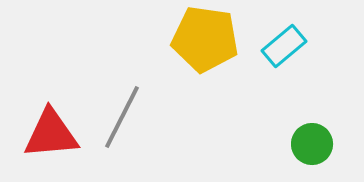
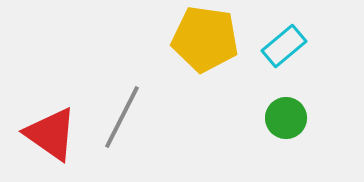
red triangle: rotated 40 degrees clockwise
green circle: moved 26 px left, 26 px up
